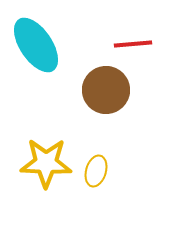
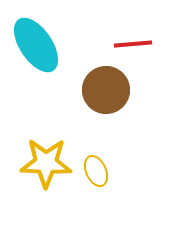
yellow ellipse: rotated 40 degrees counterclockwise
